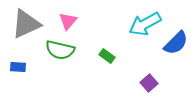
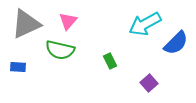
green rectangle: moved 3 px right, 5 px down; rotated 28 degrees clockwise
